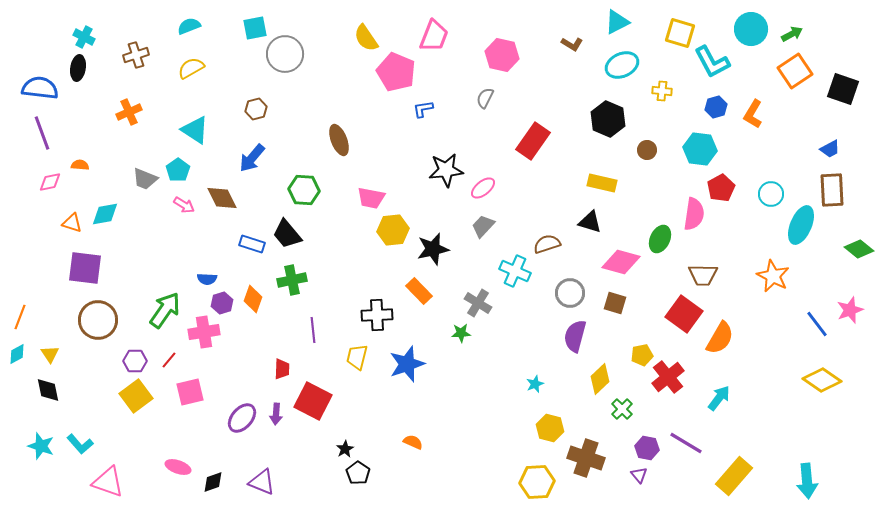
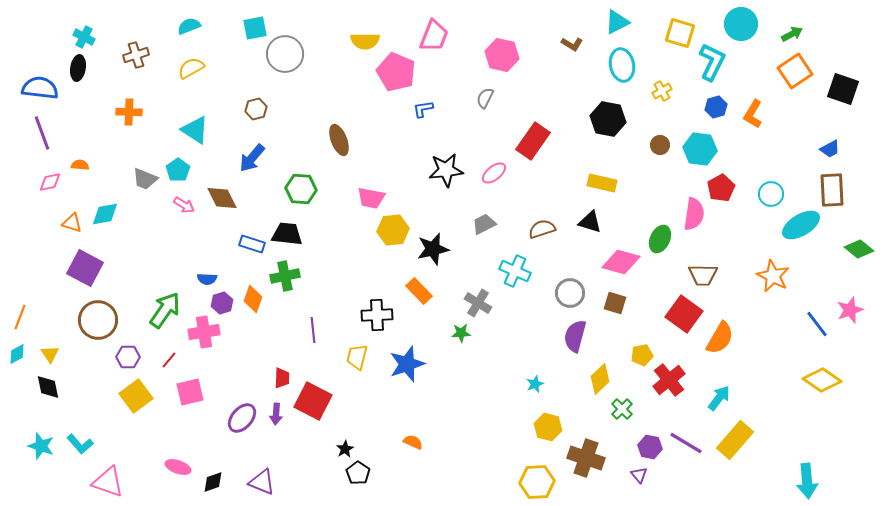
cyan circle at (751, 29): moved 10 px left, 5 px up
yellow semicircle at (366, 38): moved 1 px left, 3 px down; rotated 56 degrees counterclockwise
cyan L-shape at (712, 62): rotated 126 degrees counterclockwise
cyan ellipse at (622, 65): rotated 76 degrees counterclockwise
yellow cross at (662, 91): rotated 36 degrees counterclockwise
orange cross at (129, 112): rotated 25 degrees clockwise
black hexagon at (608, 119): rotated 12 degrees counterclockwise
brown circle at (647, 150): moved 13 px right, 5 px up
pink ellipse at (483, 188): moved 11 px right, 15 px up
green hexagon at (304, 190): moved 3 px left, 1 px up
cyan ellipse at (801, 225): rotated 36 degrees clockwise
gray trapezoid at (483, 226): moved 1 px right, 2 px up; rotated 20 degrees clockwise
black trapezoid at (287, 234): rotated 136 degrees clockwise
brown semicircle at (547, 244): moved 5 px left, 15 px up
purple square at (85, 268): rotated 21 degrees clockwise
green cross at (292, 280): moved 7 px left, 4 px up
purple hexagon at (135, 361): moved 7 px left, 4 px up
red trapezoid at (282, 369): moved 9 px down
red cross at (668, 377): moved 1 px right, 3 px down
black diamond at (48, 390): moved 3 px up
yellow hexagon at (550, 428): moved 2 px left, 1 px up
purple hexagon at (647, 448): moved 3 px right, 1 px up
yellow rectangle at (734, 476): moved 1 px right, 36 px up
